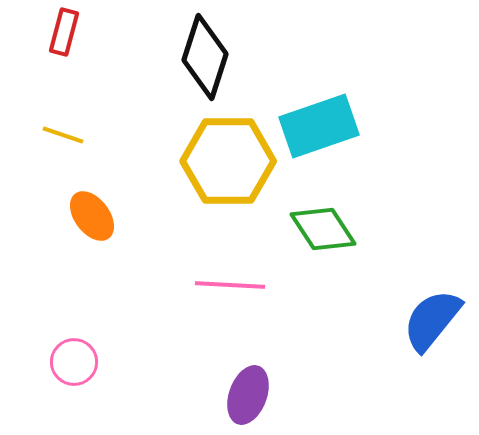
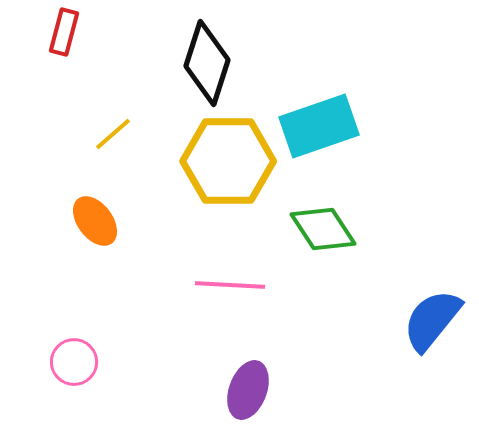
black diamond: moved 2 px right, 6 px down
yellow line: moved 50 px right, 1 px up; rotated 60 degrees counterclockwise
orange ellipse: moved 3 px right, 5 px down
purple ellipse: moved 5 px up
